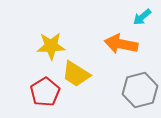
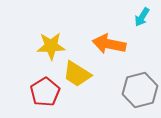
cyan arrow: rotated 18 degrees counterclockwise
orange arrow: moved 12 px left
yellow trapezoid: moved 1 px right
